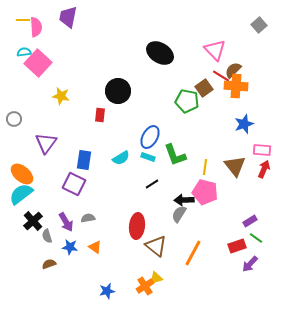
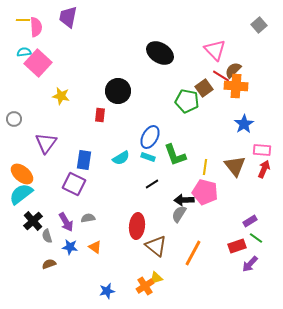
blue star at (244, 124): rotated 12 degrees counterclockwise
